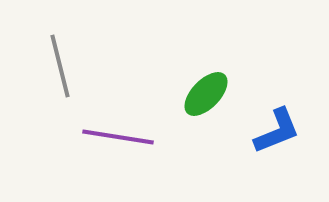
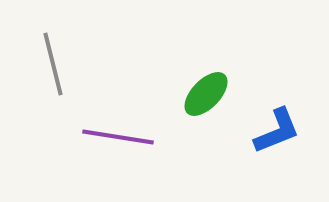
gray line: moved 7 px left, 2 px up
